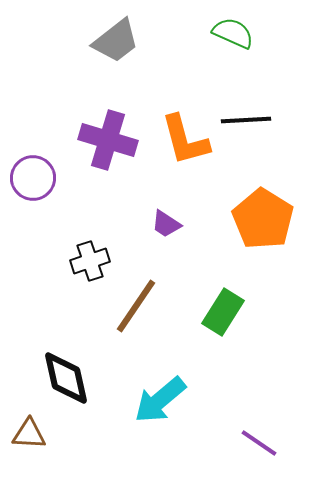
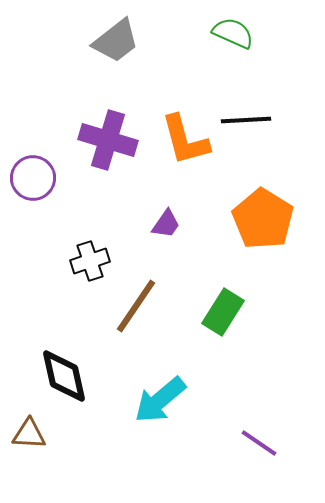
purple trapezoid: rotated 88 degrees counterclockwise
black diamond: moved 2 px left, 2 px up
